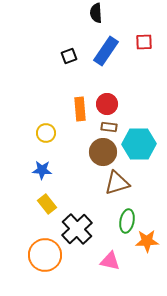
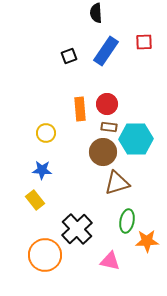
cyan hexagon: moved 3 px left, 5 px up
yellow rectangle: moved 12 px left, 4 px up
